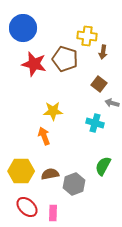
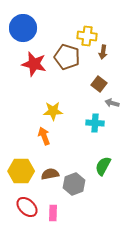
brown pentagon: moved 2 px right, 2 px up
cyan cross: rotated 12 degrees counterclockwise
